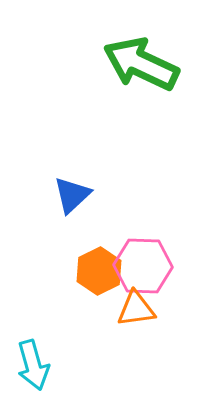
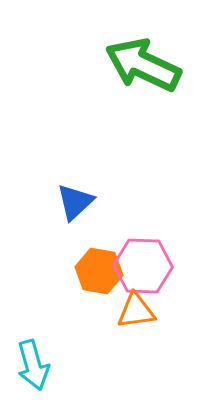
green arrow: moved 2 px right, 1 px down
blue triangle: moved 3 px right, 7 px down
orange hexagon: rotated 24 degrees counterclockwise
orange triangle: moved 2 px down
